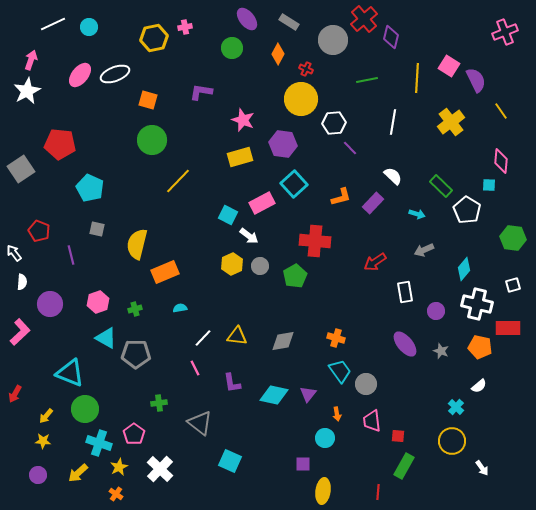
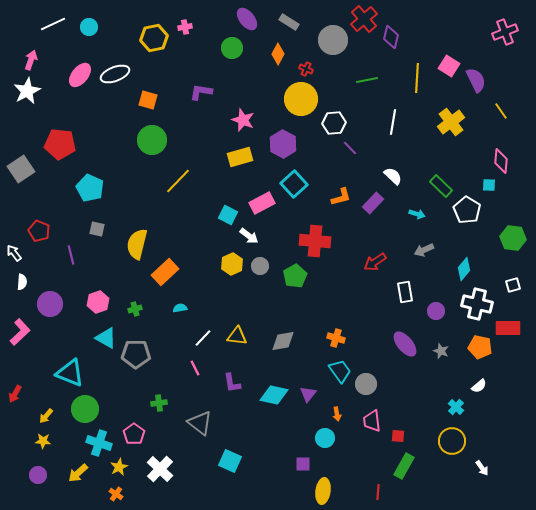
purple hexagon at (283, 144): rotated 20 degrees clockwise
orange rectangle at (165, 272): rotated 20 degrees counterclockwise
